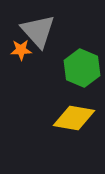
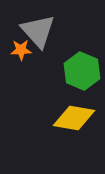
green hexagon: moved 3 px down
